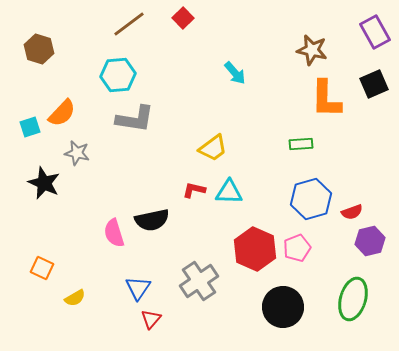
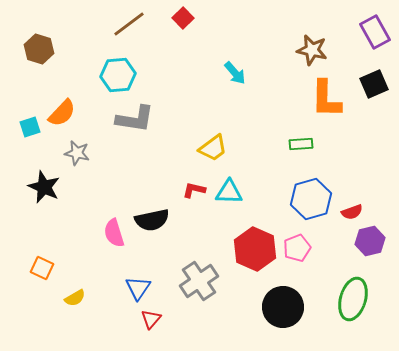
black star: moved 4 px down
